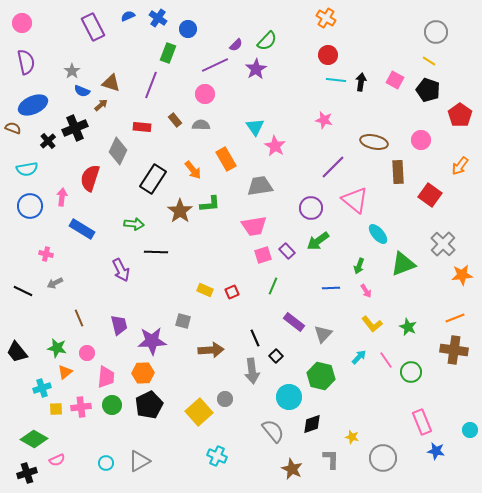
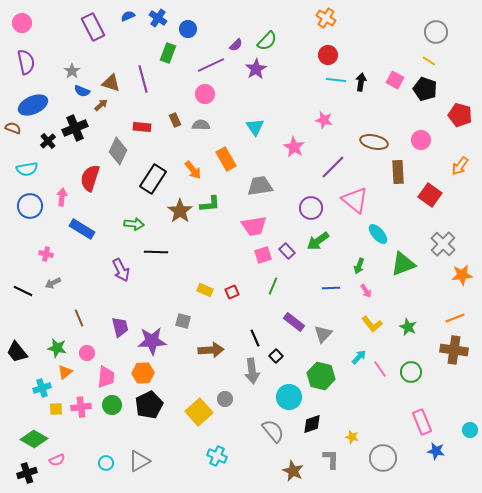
purple line at (215, 65): moved 4 px left
purple line at (151, 85): moved 8 px left, 6 px up; rotated 36 degrees counterclockwise
black pentagon at (428, 90): moved 3 px left, 1 px up
red pentagon at (460, 115): rotated 20 degrees counterclockwise
brown rectangle at (175, 120): rotated 16 degrees clockwise
pink star at (275, 146): moved 19 px right, 1 px down
gray arrow at (55, 283): moved 2 px left
purple trapezoid at (119, 325): moved 1 px right, 2 px down
pink line at (386, 360): moved 6 px left, 9 px down
brown star at (292, 469): moved 1 px right, 2 px down
